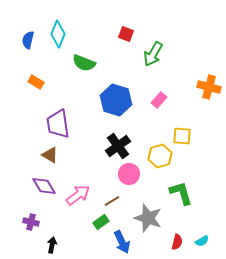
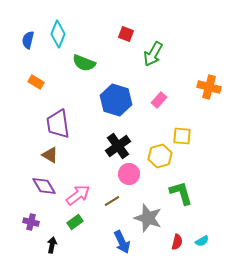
green rectangle: moved 26 px left
